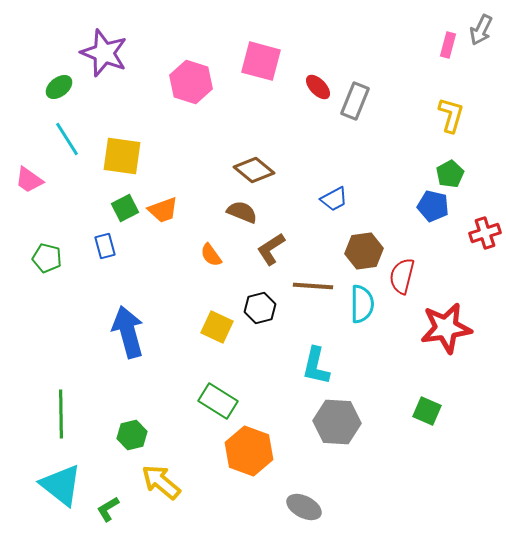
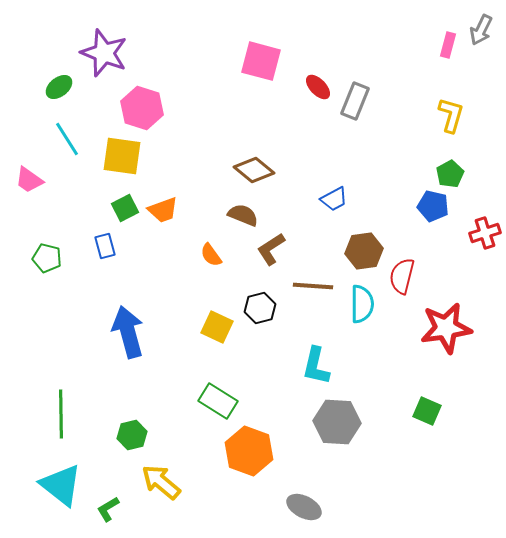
pink hexagon at (191, 82): moved 49 px left, 26 px down
brown semicircle at (242, 212): moved 1 px right, 3 px down
